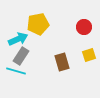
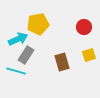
gray rectangle: moved 5 px right, 1 px up
